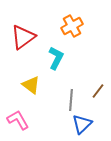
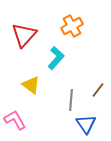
red triangle: moved 1 px right, 2 px up; rotated 12 degrees counterclockwise
cyan L-shape: rotated 15 degrees clockwise
brown line: moved 1 px up
pink L-shape: moved 3 px left
blue triangle: moved 4 px right; rotated 20 degrees counterclockwise
